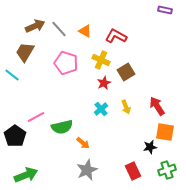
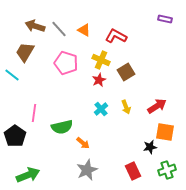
purple rectangle: moved 9 px down
brown arrow: rotated 138 degrees counterclockwise
orange triangle: moved 1 px left, 1 px up
red star: moved 5 px left, 3 px up
red arrow: rotated 90 degrees clockwise
pink line: moved 2 px left, 4 px up; rotated 54 degrees counterclockwise
green arrow: moved 2 px right
